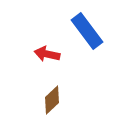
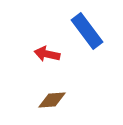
brown diamond: rotated 40 degrees clockwise
